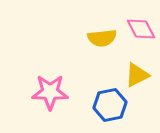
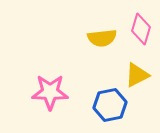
pink diamond: rotated 44 degrees clockwise
